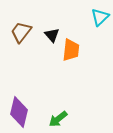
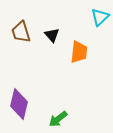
brown trapezoid: rotated 55 degrees counterclockwise
orange trapezoid: moved 8 px right, 2 px down
purple diamond: moved 8 px up
